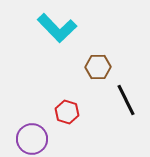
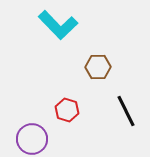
cyan L-shape: moved 1 px right, 3 px up
black line: moved 11 px down
red hexagon: moved 2 px up
